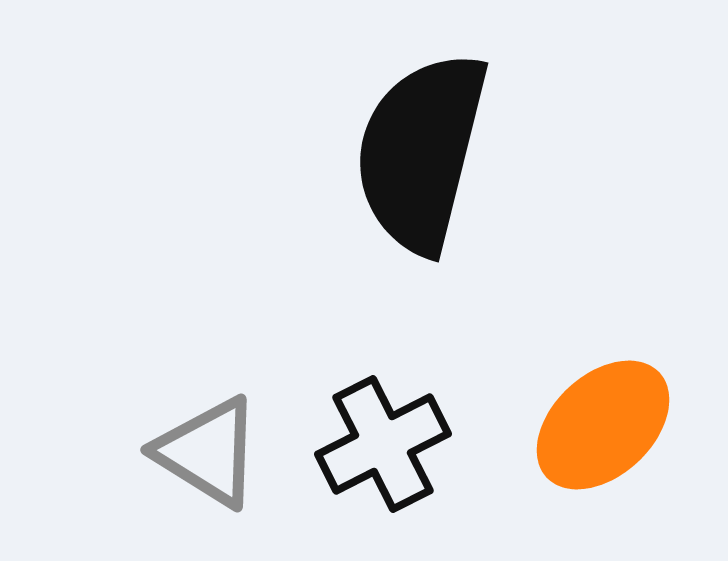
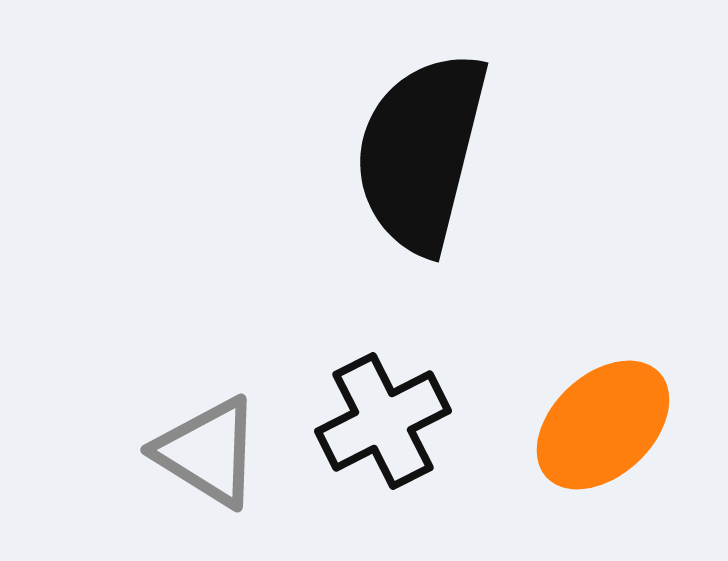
black cross: moved 23 px up
